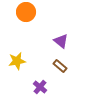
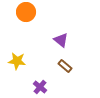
purple triangle: moved 1 px up
yellow star: rotated 18 degrees clockwise
brown rectangle: moved 5 px right
